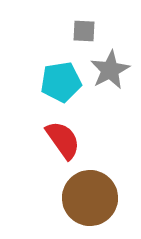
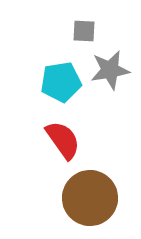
gray star: rotated 18 degrees clockwise
